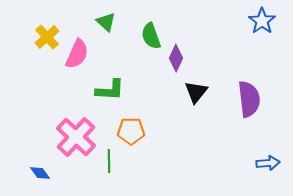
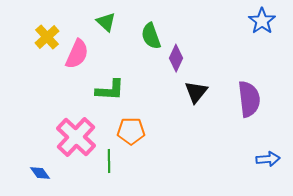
blue arrow: moved 4 px up
